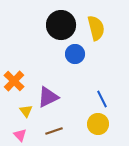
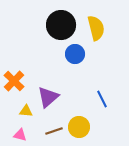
purple triangle: rotated 15 degrees counterclockwise
yellow triangle: rotated 48 degrees counterclockwise
yellow circle: moved 19 px left, 3 px down
pink triangle: rotated 32 degrees counterclockwise
